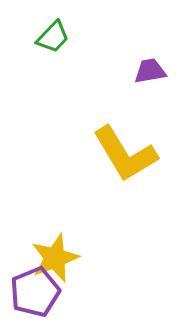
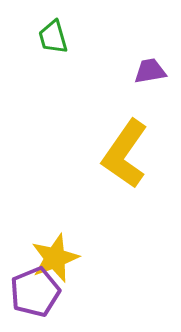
green trapezoid: rotated 120 degrees clockwise
yellow L-shape: rotated 66 degrees clockwise
